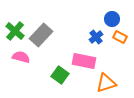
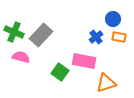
blue circle: moved 1 px right
green cross: moved 1 px left, 1 px down; rotated 18 degrees counterclockwise
orange rectangle: moved 1 px left; rotated 16 degrees counterclockwise
green square: moved 3 px up
